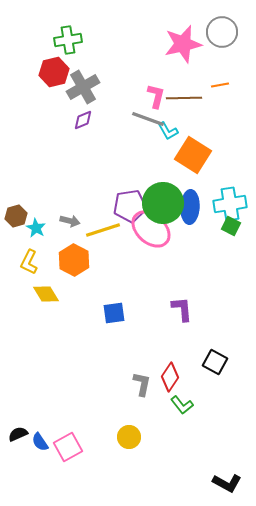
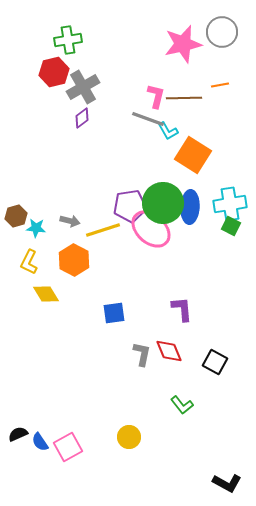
purple diamond: moved 1 px left, 2 px up; rotated 15 degrees counterclockwise
cyan star: rotated 24 degrees counterclockwise
red diamond: moved 1 px left, 26 px up; rotated 56 degrees counterclockwise
gray L-shape: moved 30 px up
